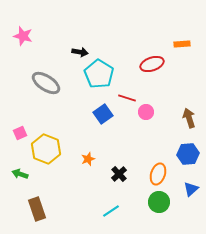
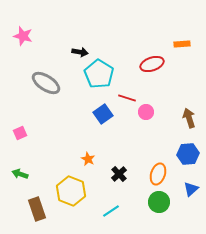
yellow hexagon: moved 25 px right, 42 px down
orange star: rotated 24 degrees counterclockwise
